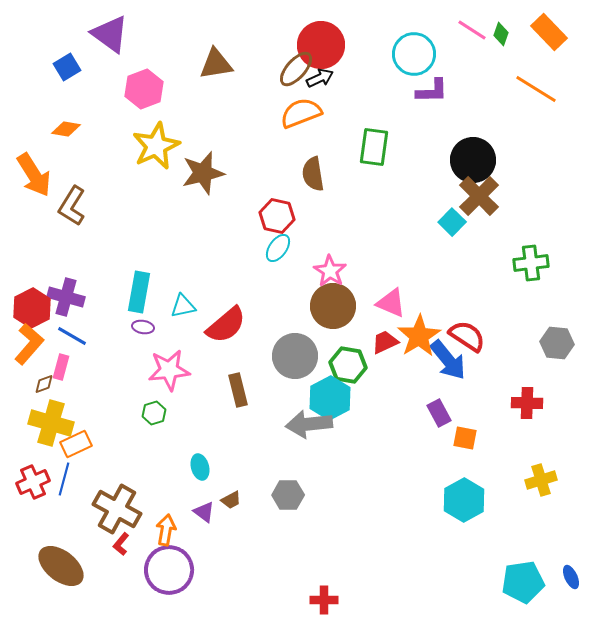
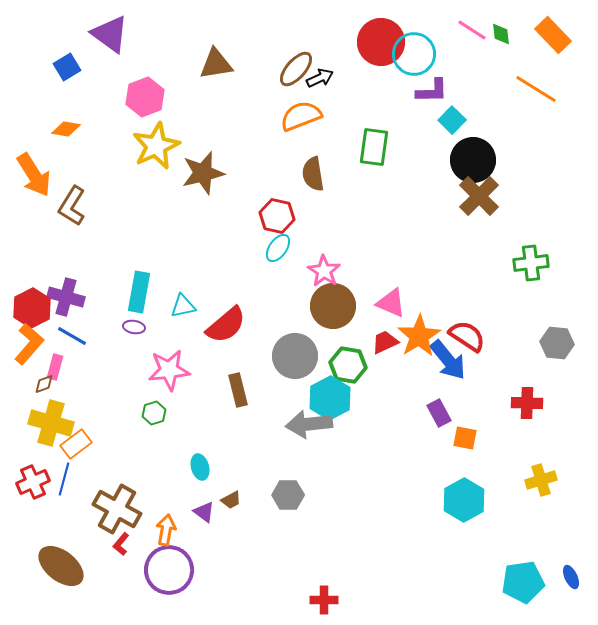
orange rectangle at (549, 32): moved 4 px right, 3 px down
green diamond at (501, 34): rotated 25 degrees counterclockwise
red circle at (321, 45): moved 60 px right, 3 px up
pink hexagon at (144, 89): moved 1 px right, 8 px down
orange semicircle at (301, 113): moved 3 px down
cyan square at (452, 222): moved 102 px up
pink star at (330, 271): moved 6 px left
purple ellipse at (143, 327): moved 9 px left
pink rectangle at (61, 367): moved 6 px left
orange rectangle at (76, 444): rotated 12 degrees counterclockwise
